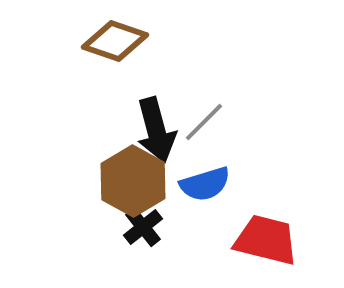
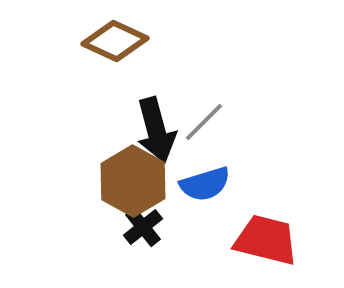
brown diamond: rotated 6 degrees clockwise
